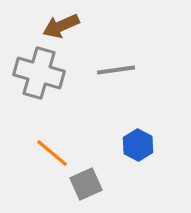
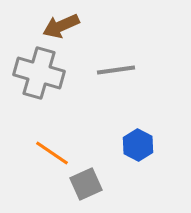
orange line: rotated 6 degrees counterclockwise
